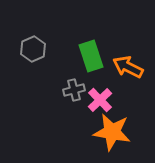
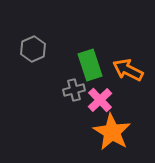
green rectangle: moved 1 px left, 9 px down
orange arrow: moved 3 px down
orange star: rotated 21 degrees clockwise
